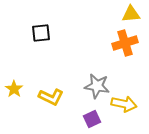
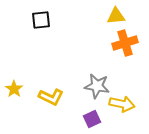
yellow triangle: moved 15 px left, 2 px down
black square: moved 13 px up
yellow arrow: moved 2 px left
